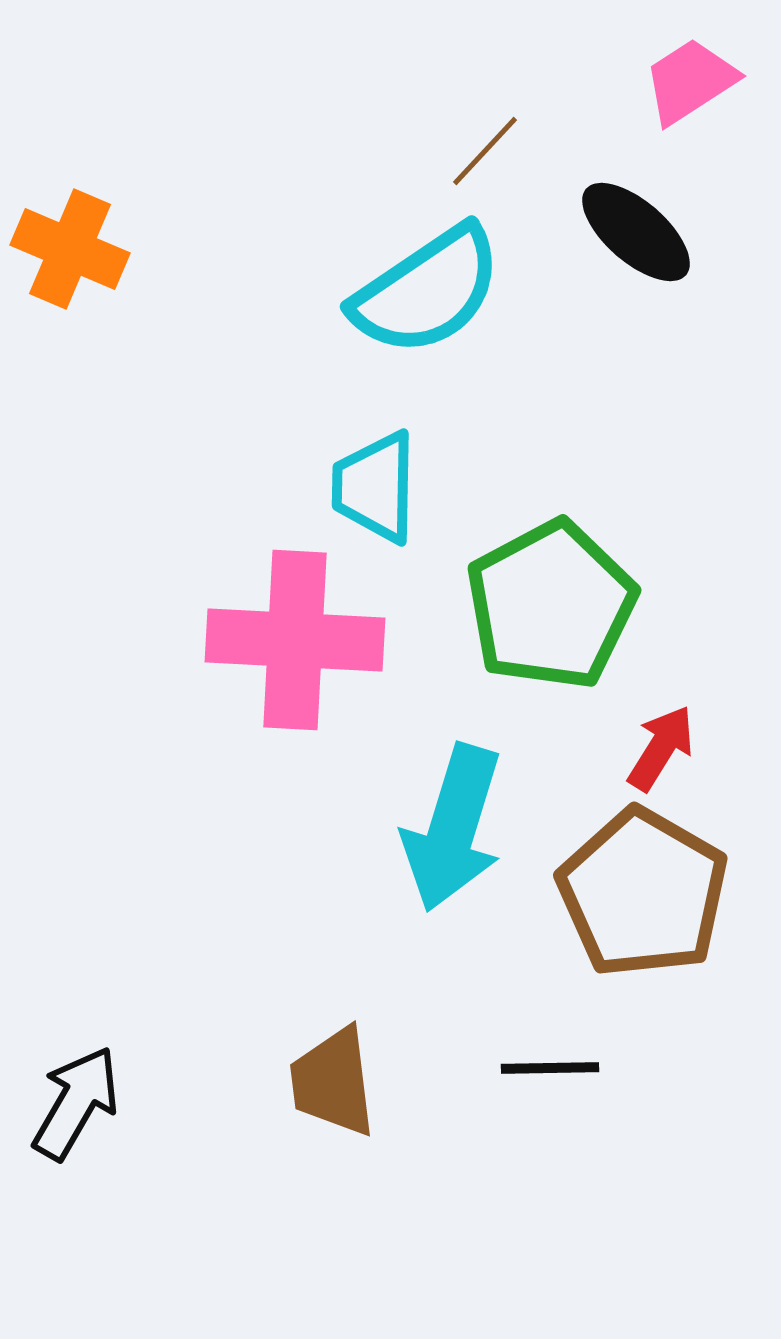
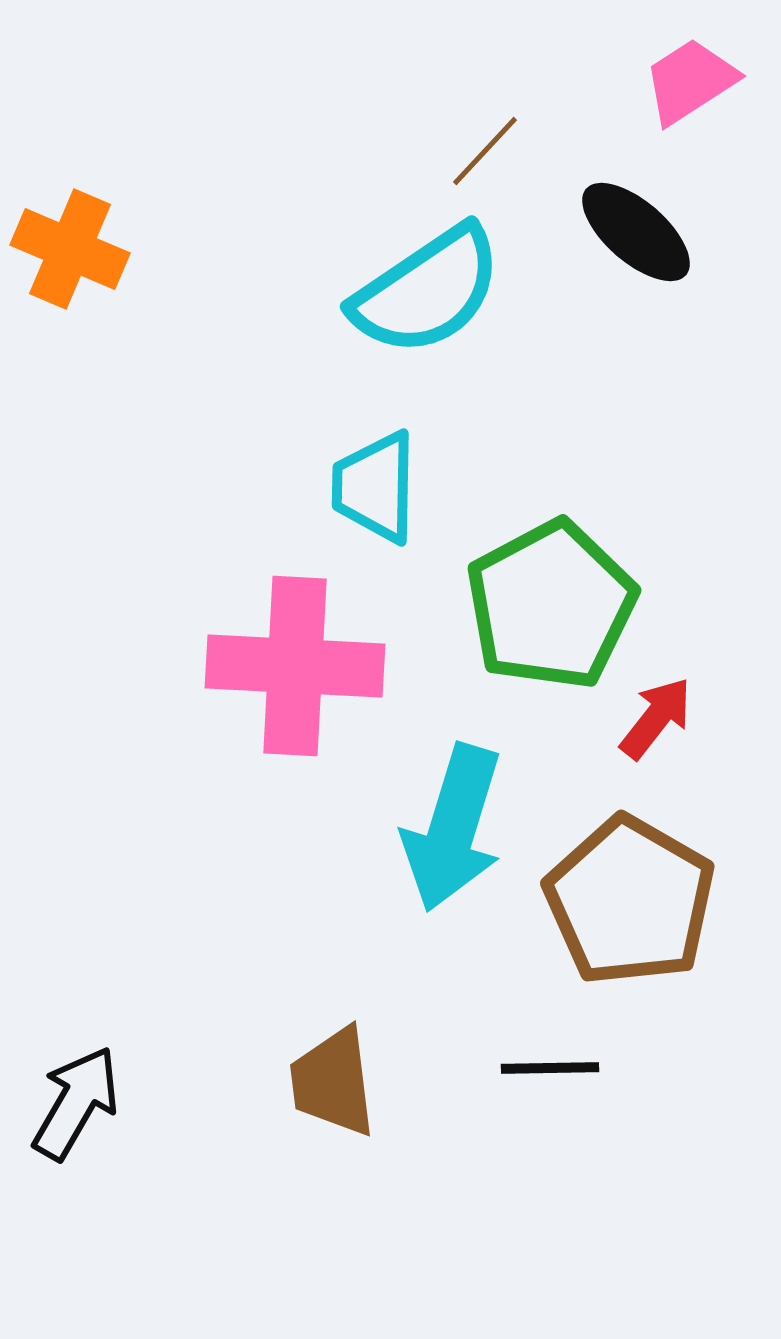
pink cross: moved 26 px down
red arrow: moved 5 px left, 30 px up; rotated 6 degrees clockwise
brown pentagon: moved 13 px left, 8 px down
